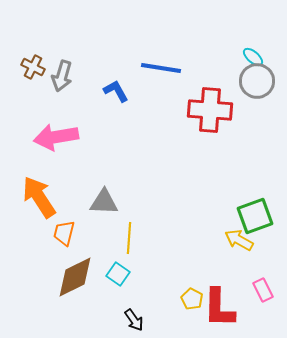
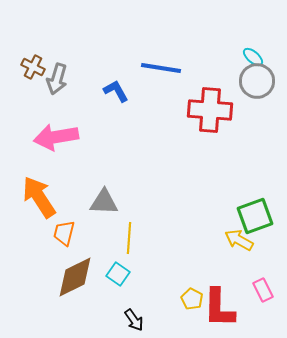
gray arrow: moved 5 px left, 3 px down
